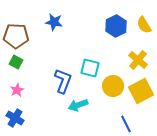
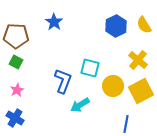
blue star: rotated 24 degrees clockwise
cyan arrow: moved 2 px right; rotated 12 degrees counterclockwise
blue line: rotated 36 degrees clockwise
